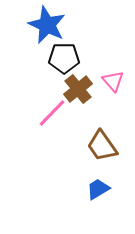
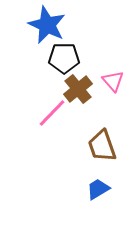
brown trapezoid: rotated 16 degrees clockwise
